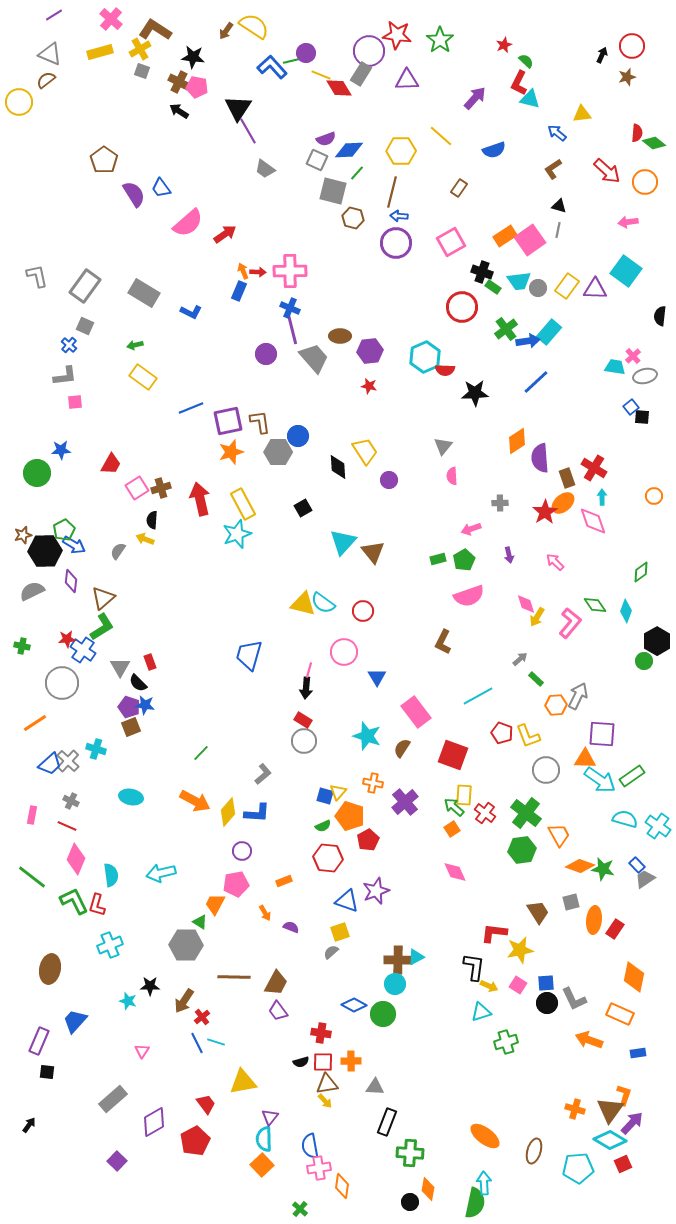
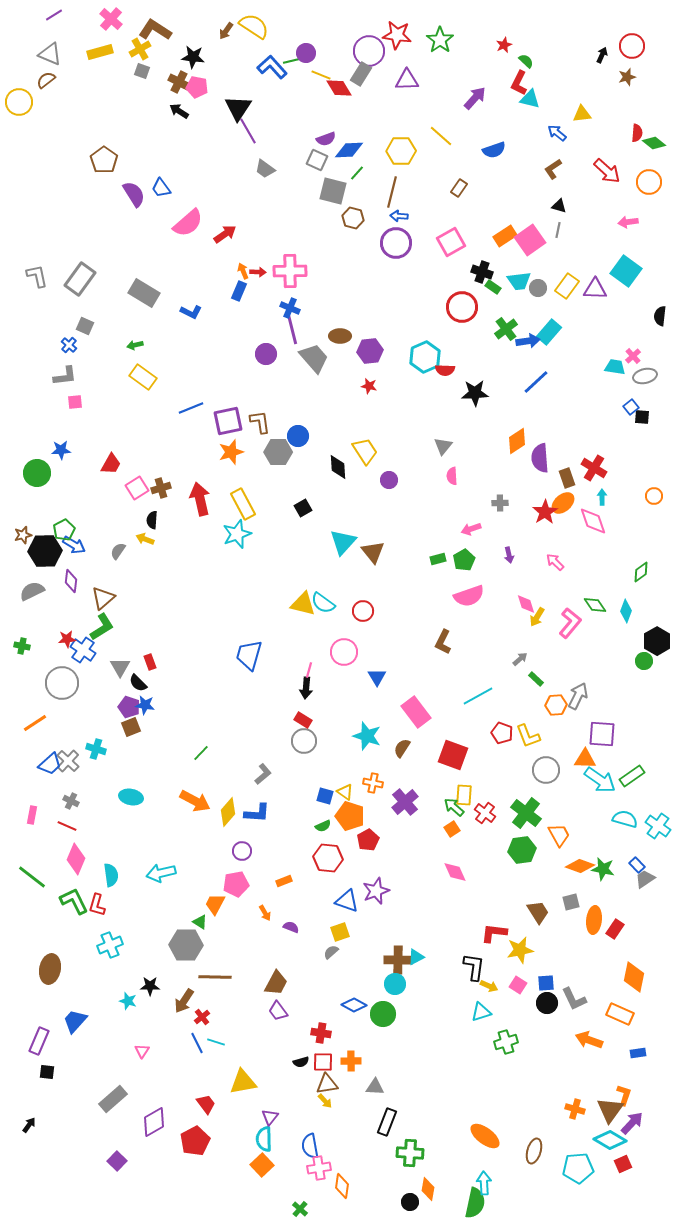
orange circle at (645, 182): moved 4 px right
gray rectangle at (85, 286): moved 5 px left, 7 px up
yellow triangle at (338, 792): moved 7 px right; rotated 36 degrees counterclockwise
brown line at (234, 977): moved 19 px left
